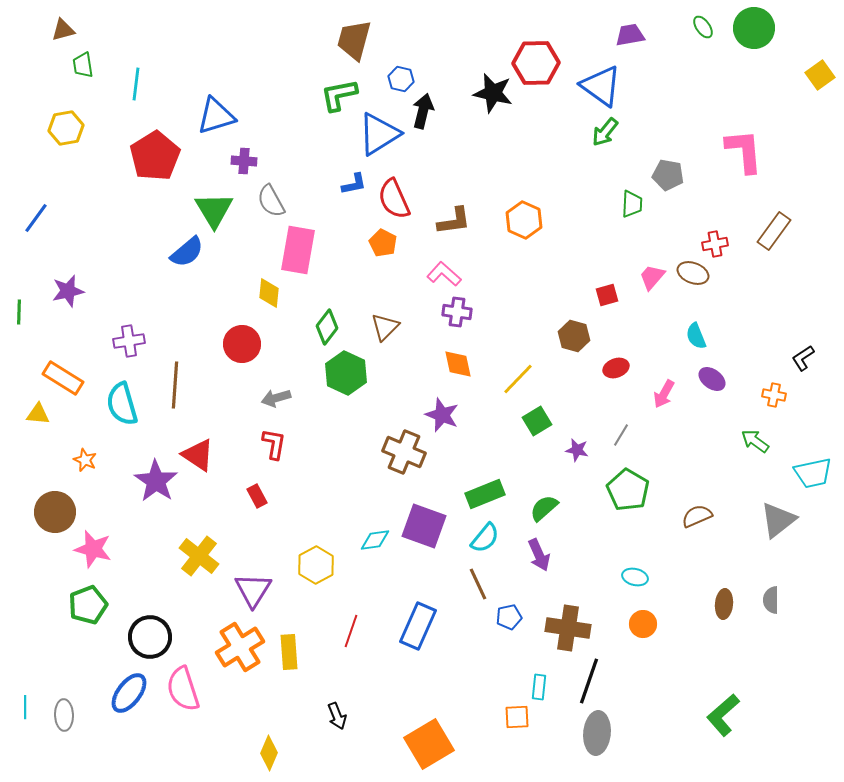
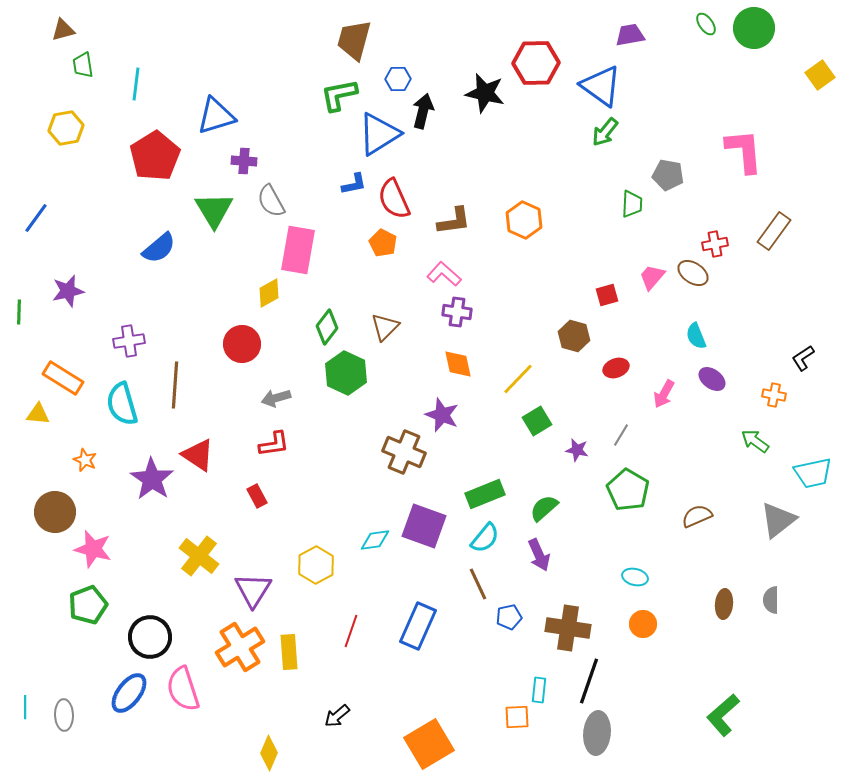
green ellipse at (703, 27): moved 3 px right, 3 px up
blue hexagon at (401, 79): moved 3 px left; rotated 15 degrees counterclockwise
black star at (493, 93): moved 8 px left
blue semicircle at (187, 252): moved 28 px left, 4 px up
brown ellipse at (693, 273): rotated 12 degrees clockwise
yellow diamond at (269, 293): rotated 56 degrees clockwise
red L-shape at (274, 444): rotated 72 degrees clockwise
purple star at (156, 481): moved 4 px left, 2 px up
cyan rectangle at (539, 687): moved 3 px down
black arrow at (337, 716): rotated 72 degrees clockwise
